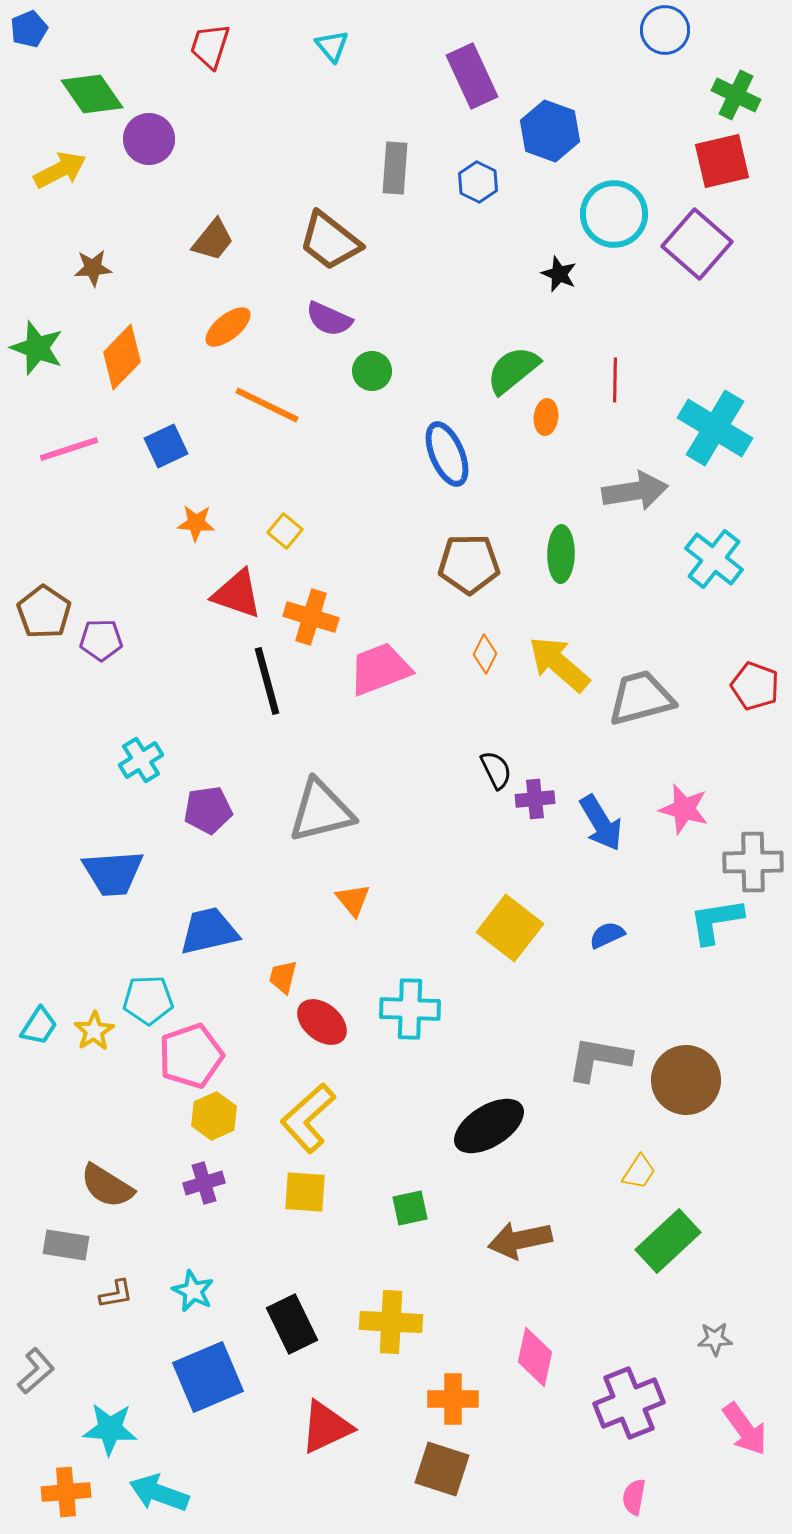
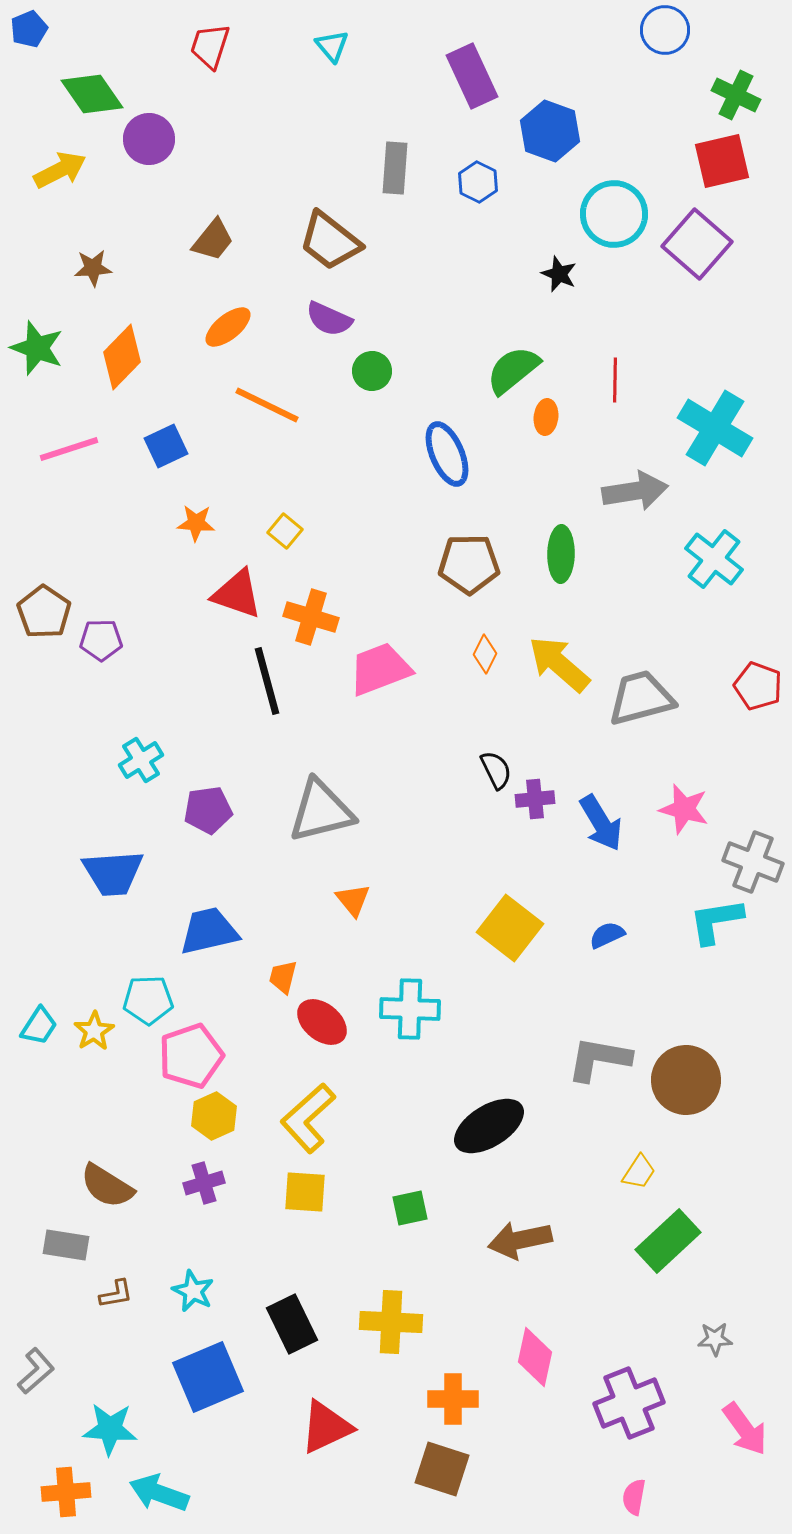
red pentagon at (755, 686): moved 3 px right
gray cross at (753, 862): rotated 22 degrees clockwise
